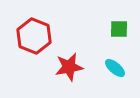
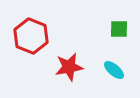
red hexagon: moved 3 px left
cyan ellipse: moved 1 px left, 2 px down
